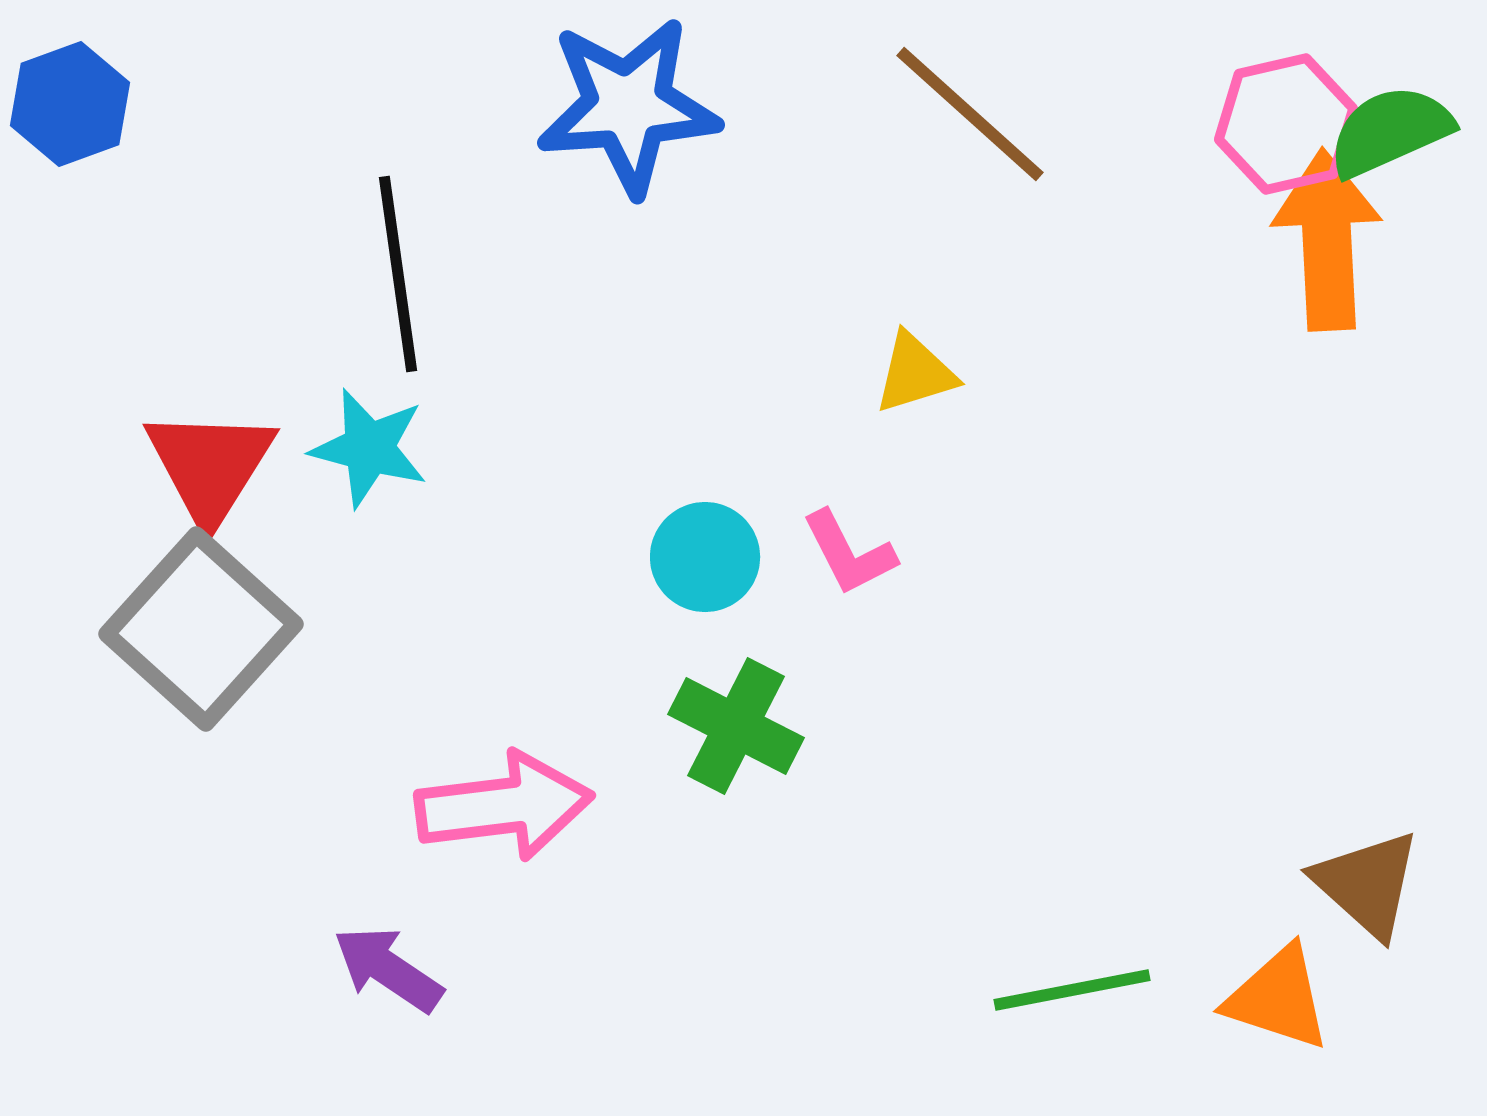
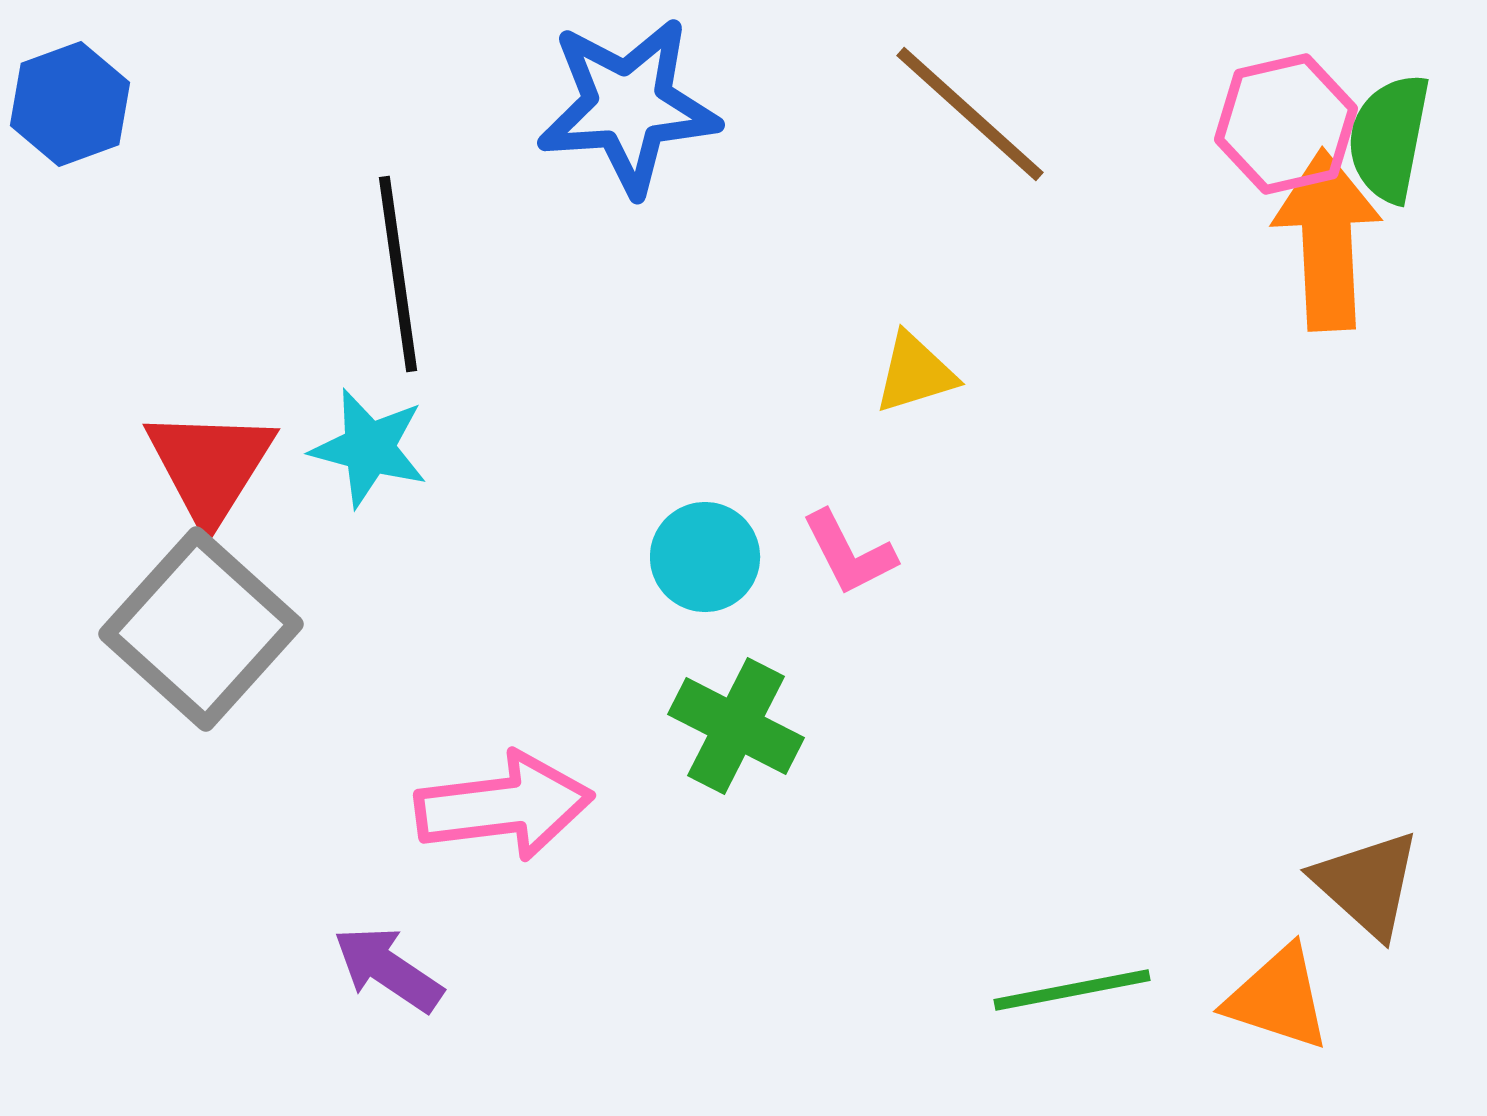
green semicircle: moved 1 px left, 7 px down; rotated 55 degrees counterclockwise
